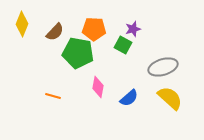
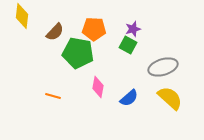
yellow diamond: moved 8 px up; rotated 15 degrees counterclockwise
green square: moved 5 px right
